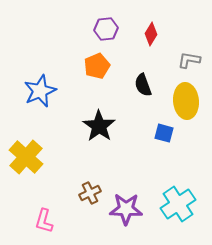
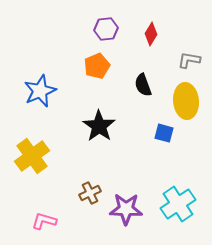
yellow cross: moved 6 px right, 1 px up; rotated 12 degrees clockwise
pink L-shape: rotated 90 degrees clockwise
